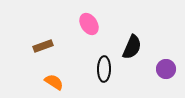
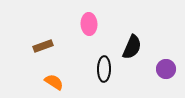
pink ellipse: rotated 30 degrees clockwise
